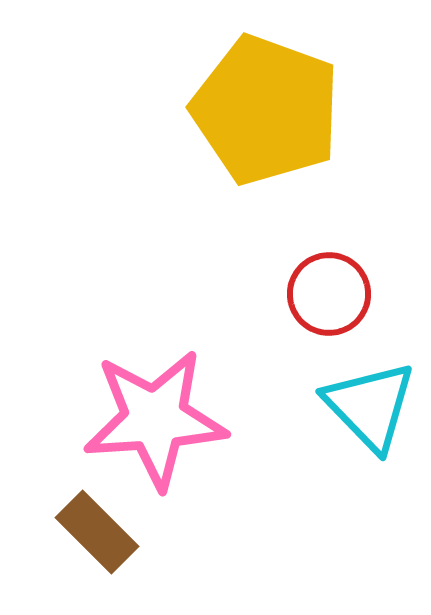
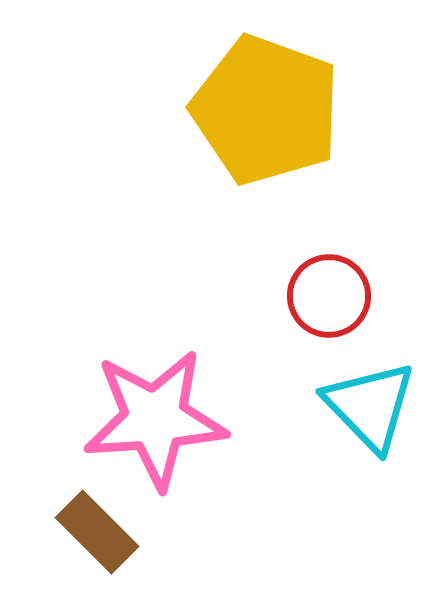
red circle: moved 2 px down
